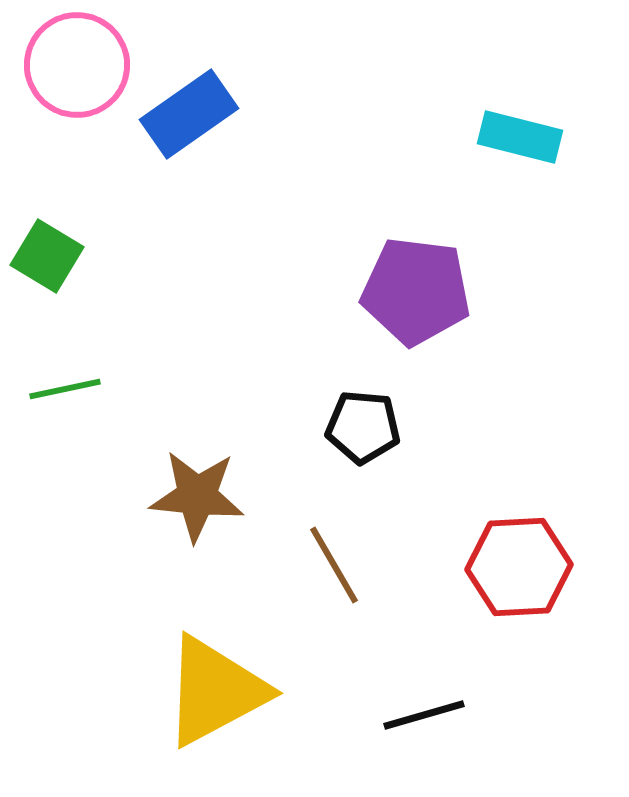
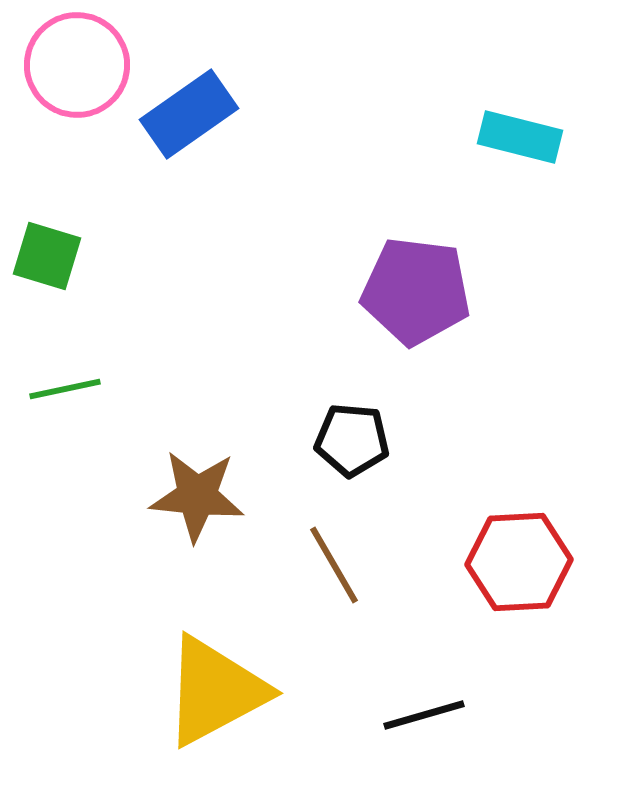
green square: rotated 14 degrees counterclockwise
black pentagon: moved 11 px left, 13 px down
red hexagon: moved 5 px up
